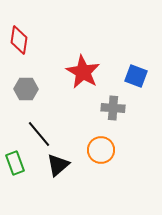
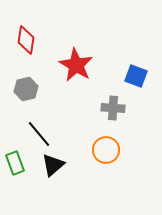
red diamond: moved 7 px right
red star: moved 7 px left, 7 px up
gray hexagon: rotated 15 degrees counterclockwise
orange circle: moved 5 px right
black triangle: moved 5 px left
